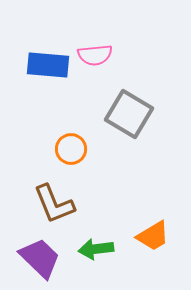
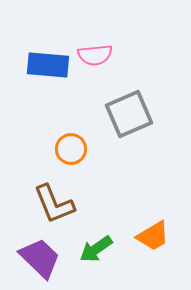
gray square: rotated 36 degrees clockwise
green arrow: rotated 28 degrees counterclockwise
